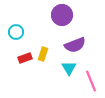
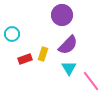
cyan circle: moved 4 px left, 2 px down
purple semicircle: moved 7 px left; rotated 25 degrees counterclockwise
red rectangle: moved 1 px down
pink line: rotated 15 degrees counterclockwise
